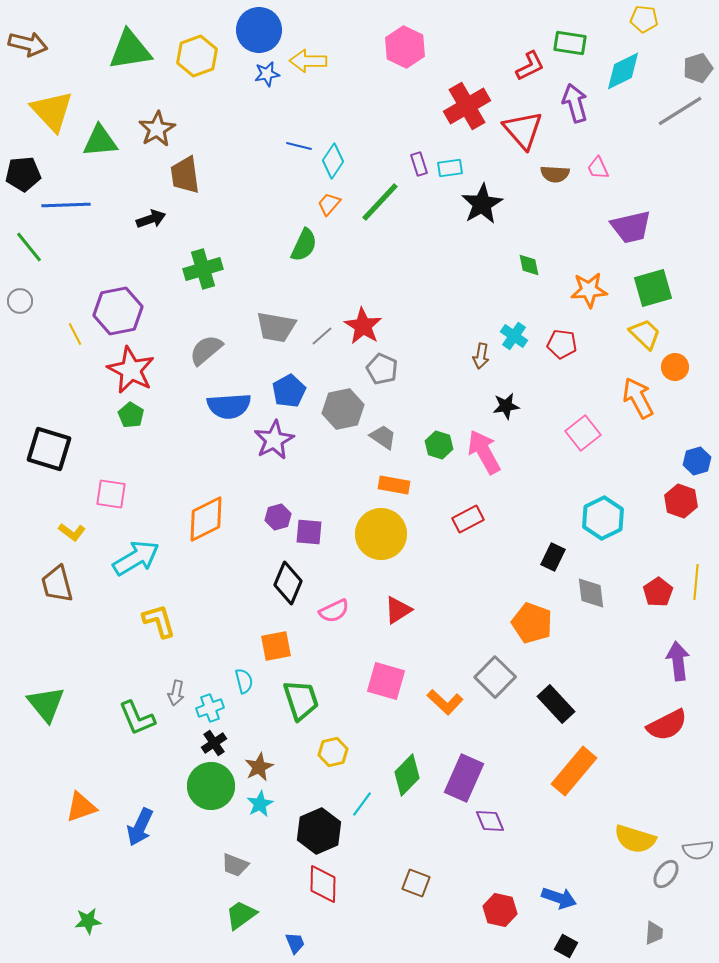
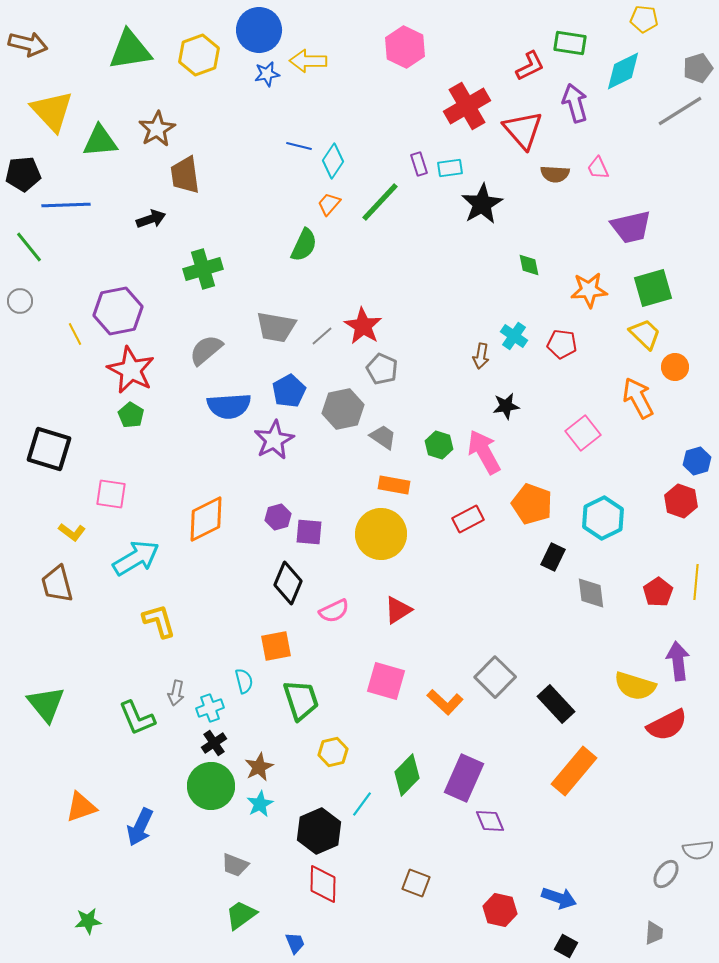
yellow hexagon at (197, 56): moved 2 px right, 1 px up
orange pentagon at (532, 623): moved 119 px up
yellow semicircle at (635, 839): moved 153 px up
